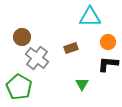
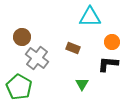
orange circle: moved 4 px right
brown rectangle: moved 2 px right; rotated 40 degrees clockwise
